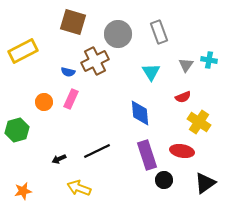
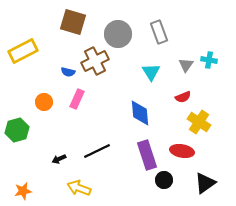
pink rectangle: moved 6 px right
